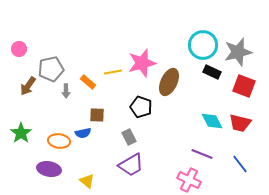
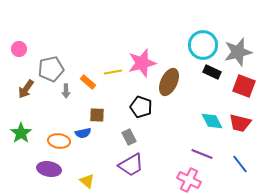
brown arrow: moved 2 px left, 3 px down
